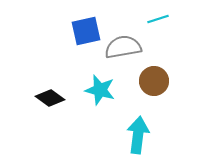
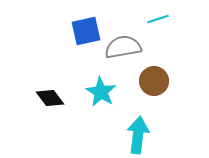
cyan star: moved 1 px right, 2 px down; rotated 16 degrees clockwise
black diamond: rotated 16 degrees clockwise
